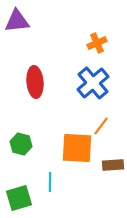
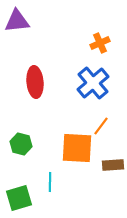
orange cross: moved 3 px right
